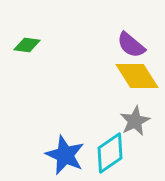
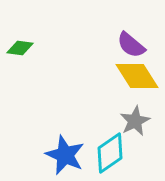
green diamond: moved 7 px left, 3 px down
